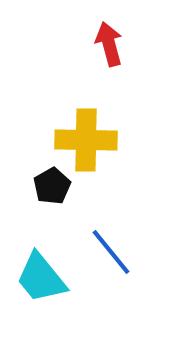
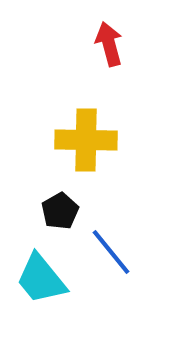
black pentagon: moved 8 px right, 25 px down
cyan trapezoid: moved 1 px down
